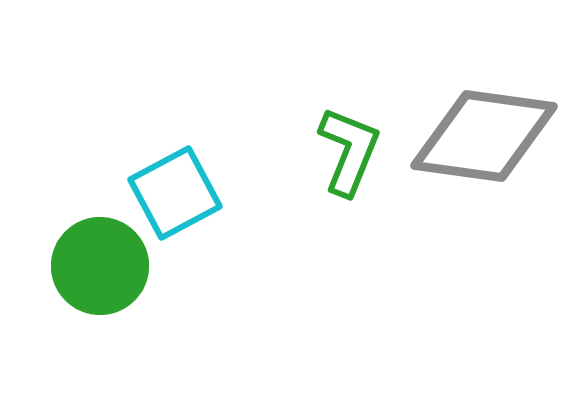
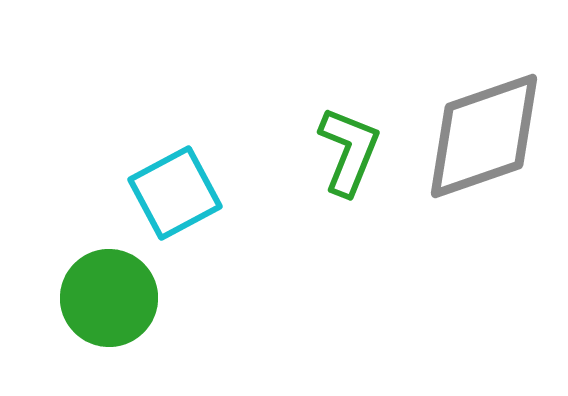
gray diamond: rotated 27 degrees counterclockwise
green circle: moved 9 px right, 32 px down
